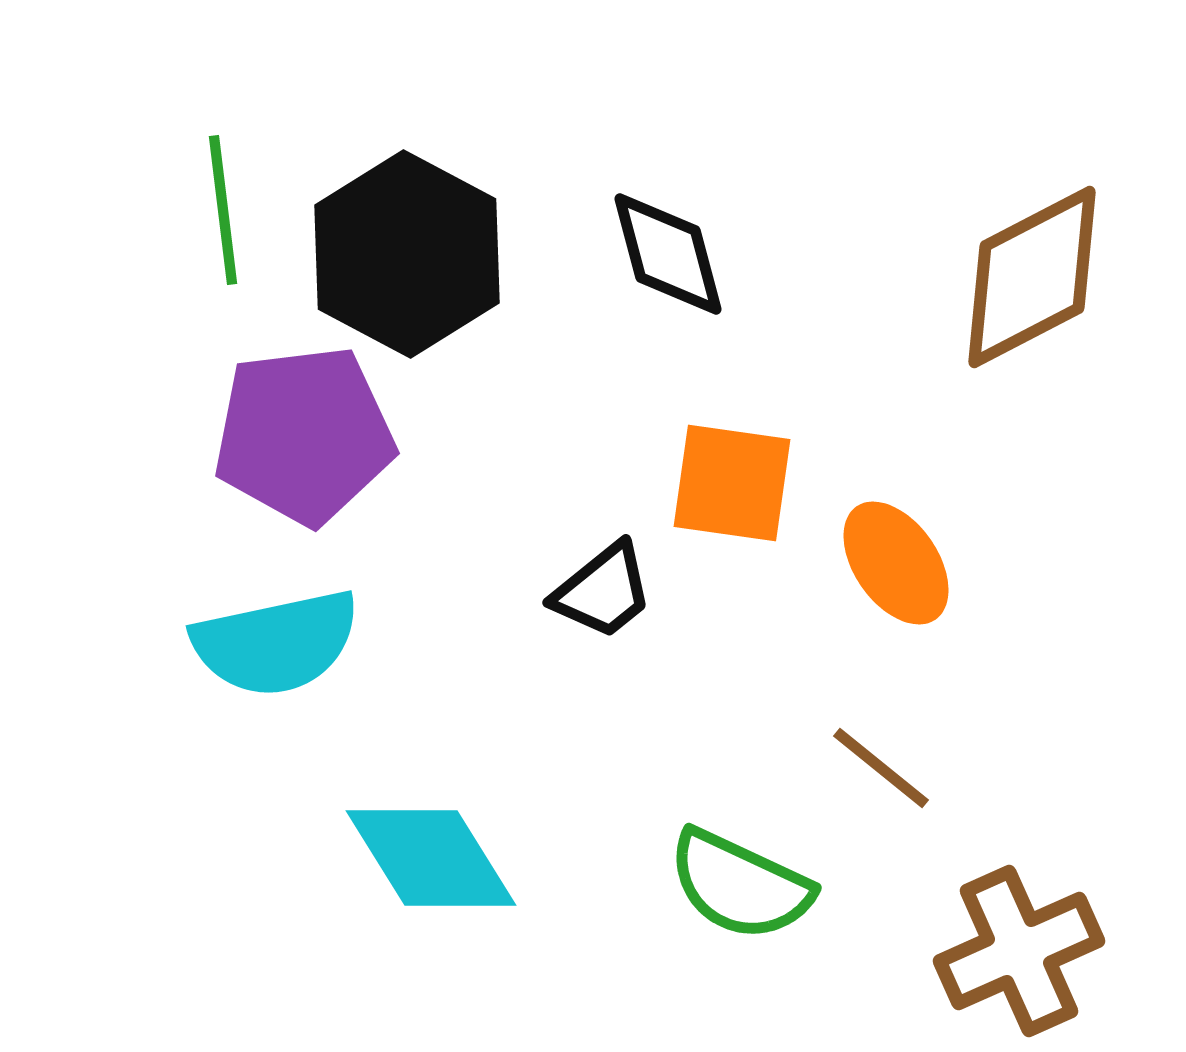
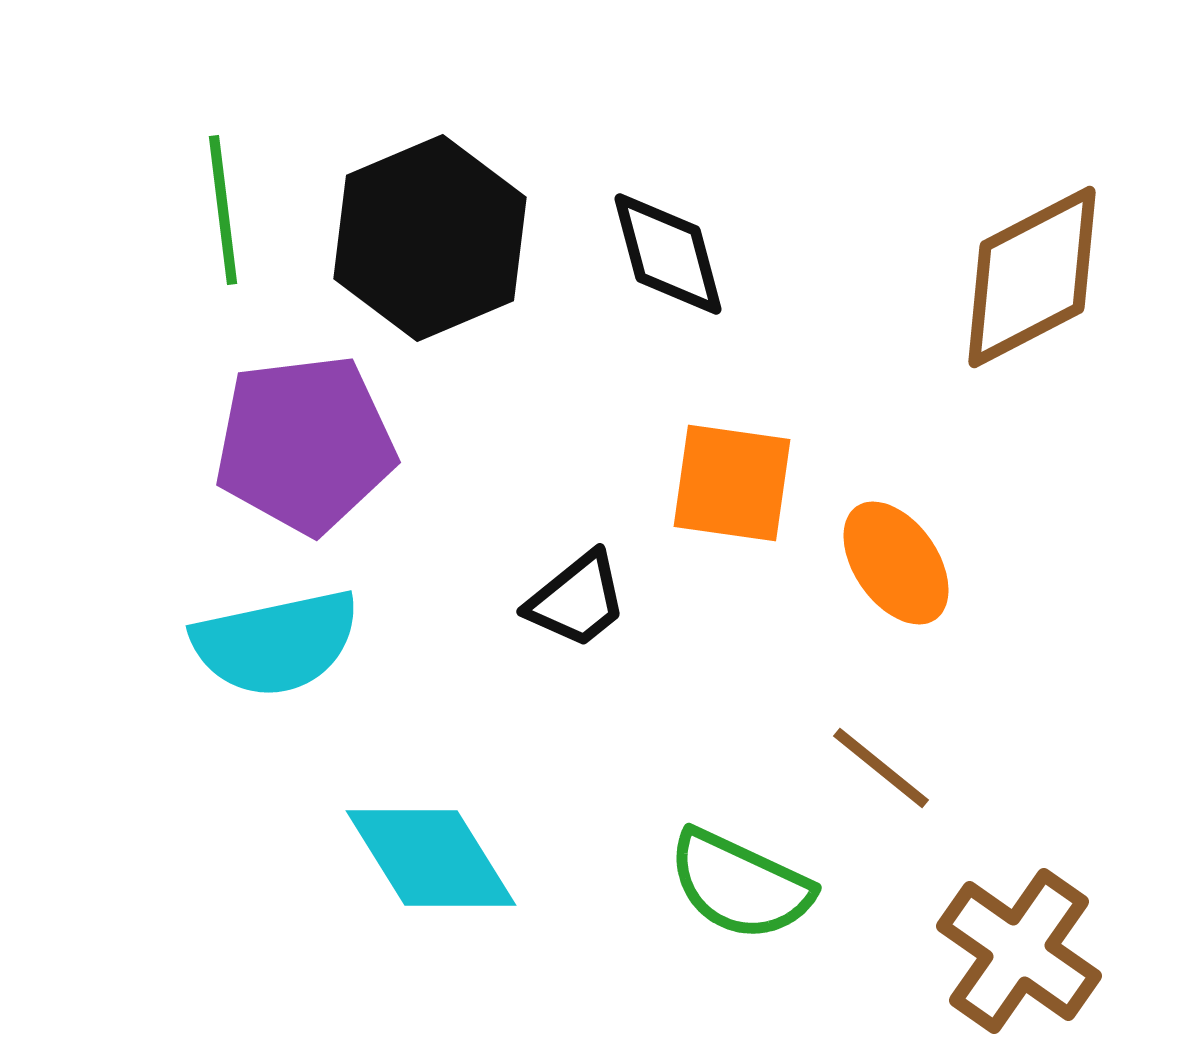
black hexagon: moved 23 px right, 16 px up; rotated 9 degrees clockwise
purple pentagon: moved 1 px right, 9 px down
black trapezoid: moved 26 px left, 9 px down
brown cross: rotated 31 degrees counterclockwise
